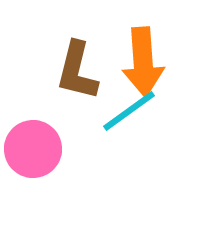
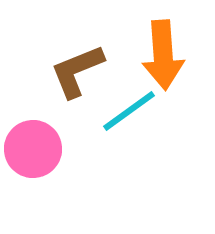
orange arrow: moved 20 px right, 7 px up
brown L-shape: rotated 54 degrees clockwise
